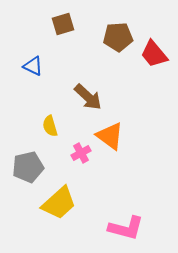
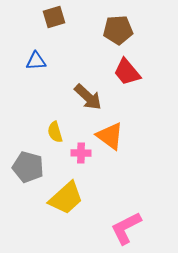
brown square: moved 9 px left, 7 px up
brown pentagon: moved 7 px up
red trapezoid: moved 27 px left, 18 px down
blue triangle: moved 3 px right, 5 px up; rotated 30 degrees counterclockwise
yellow semicircle: moved 5 px right, 6 px down
pink cross: rotated 30 degrees clockwise
gray pentagon: rotated 28 degrees clockwise
yellow trapezoid: moved 7 px right, 5 px up
pink L-shape: rotated 138 degrees clockwise
